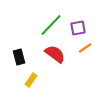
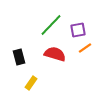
purple square: moved 2 px down
red semicircle: rotated 20 degrees counterclockwise
yellow rectangle: moved 3 px down
